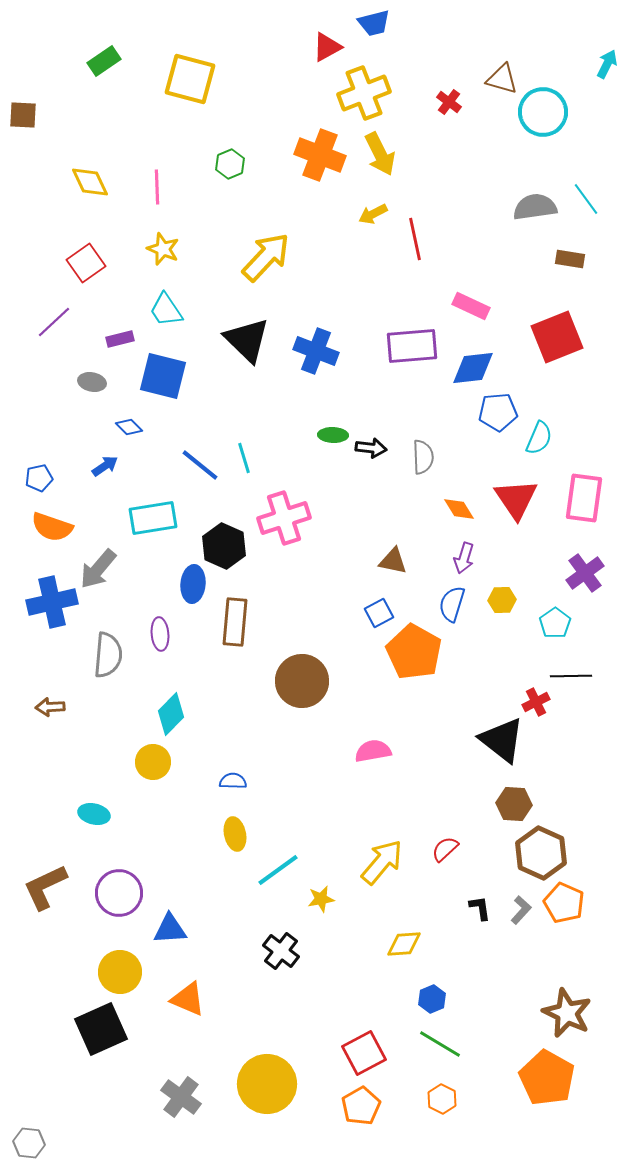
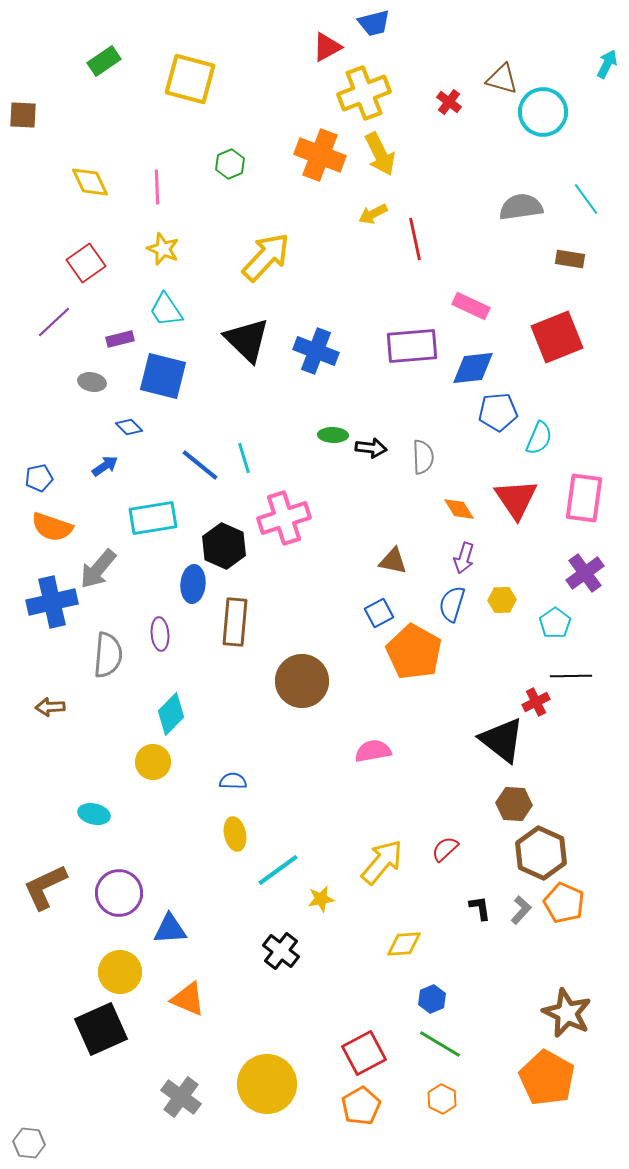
gray semicircle at (535, 207): moved 14 px left
